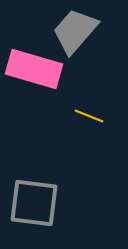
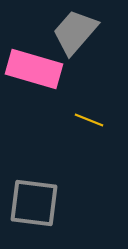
gray trapezoid: moved 1 px down
yellow line: moved 4 px down
